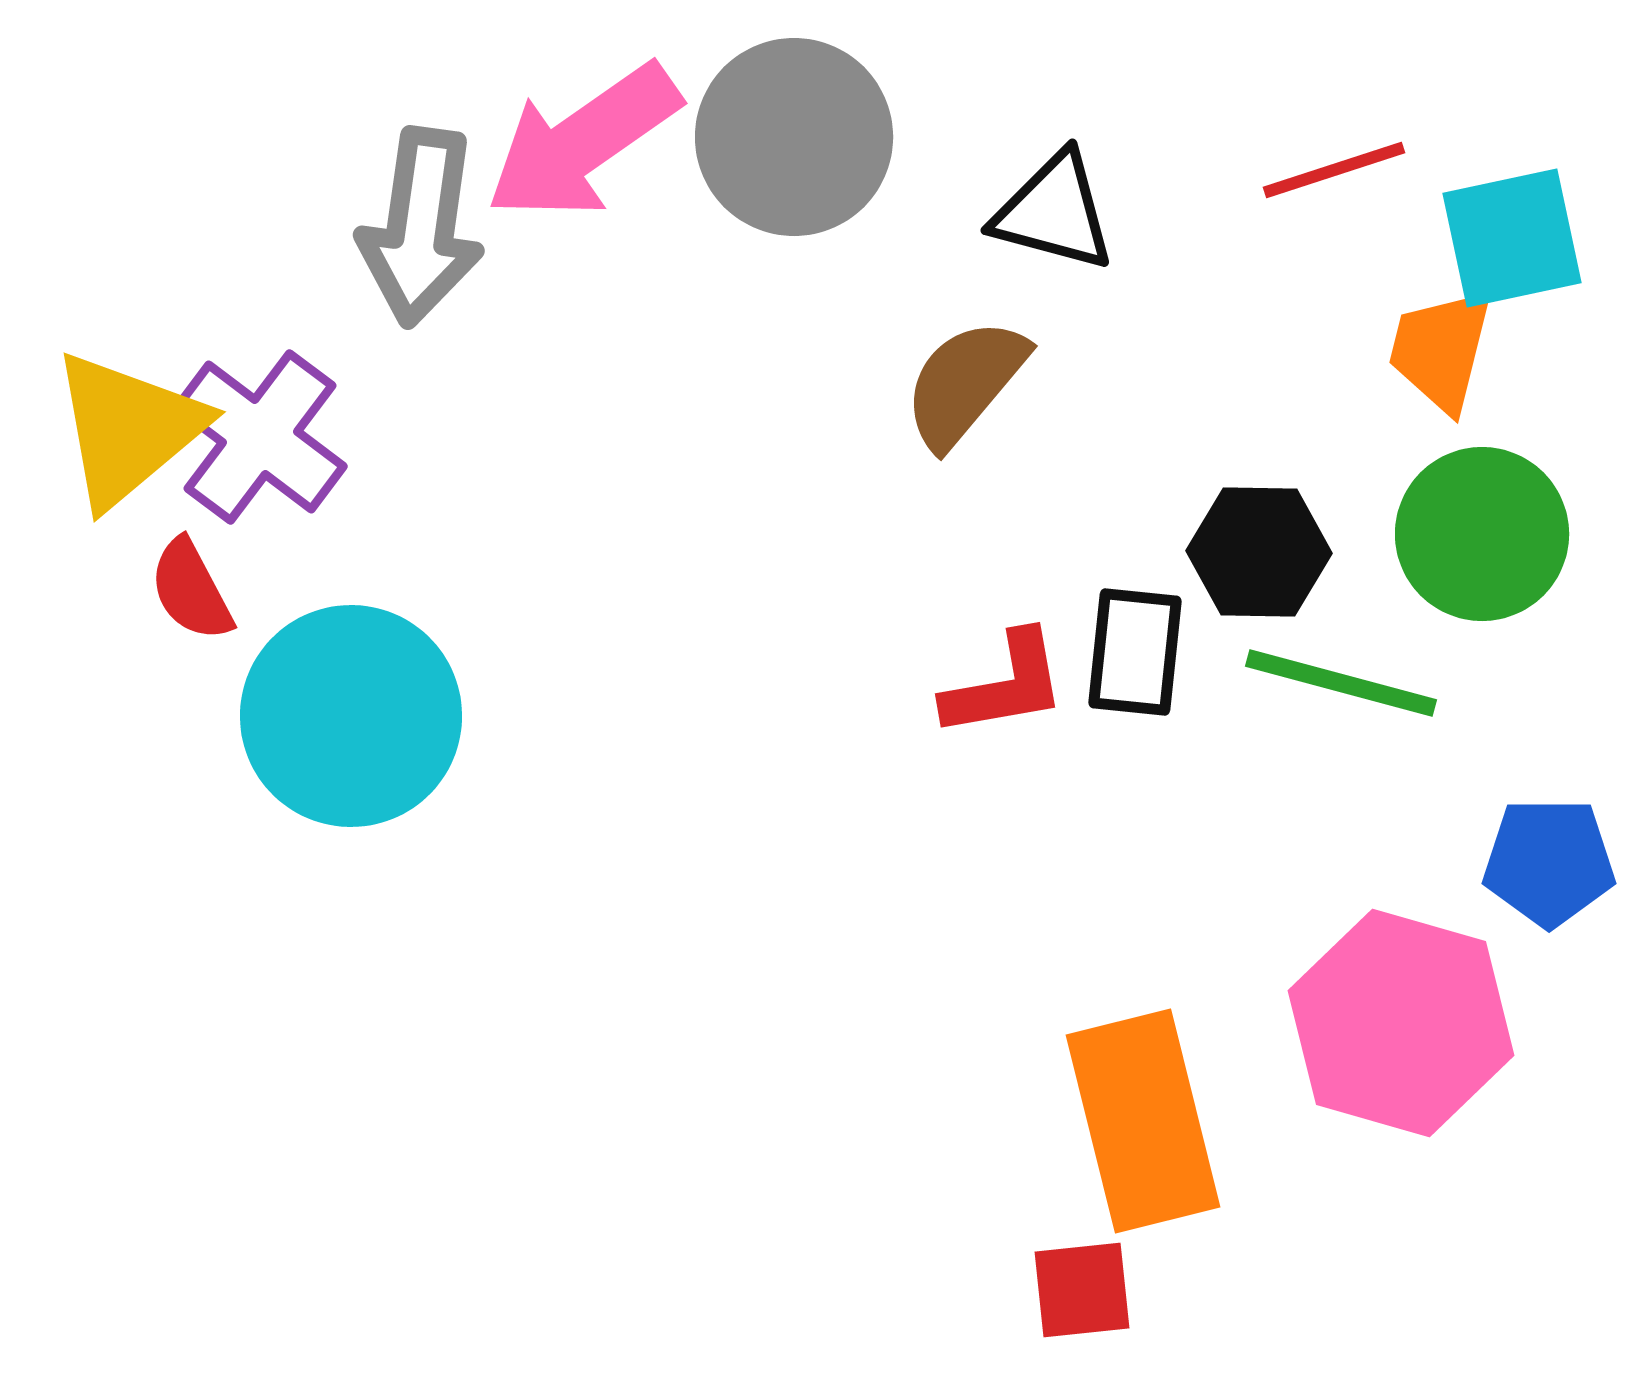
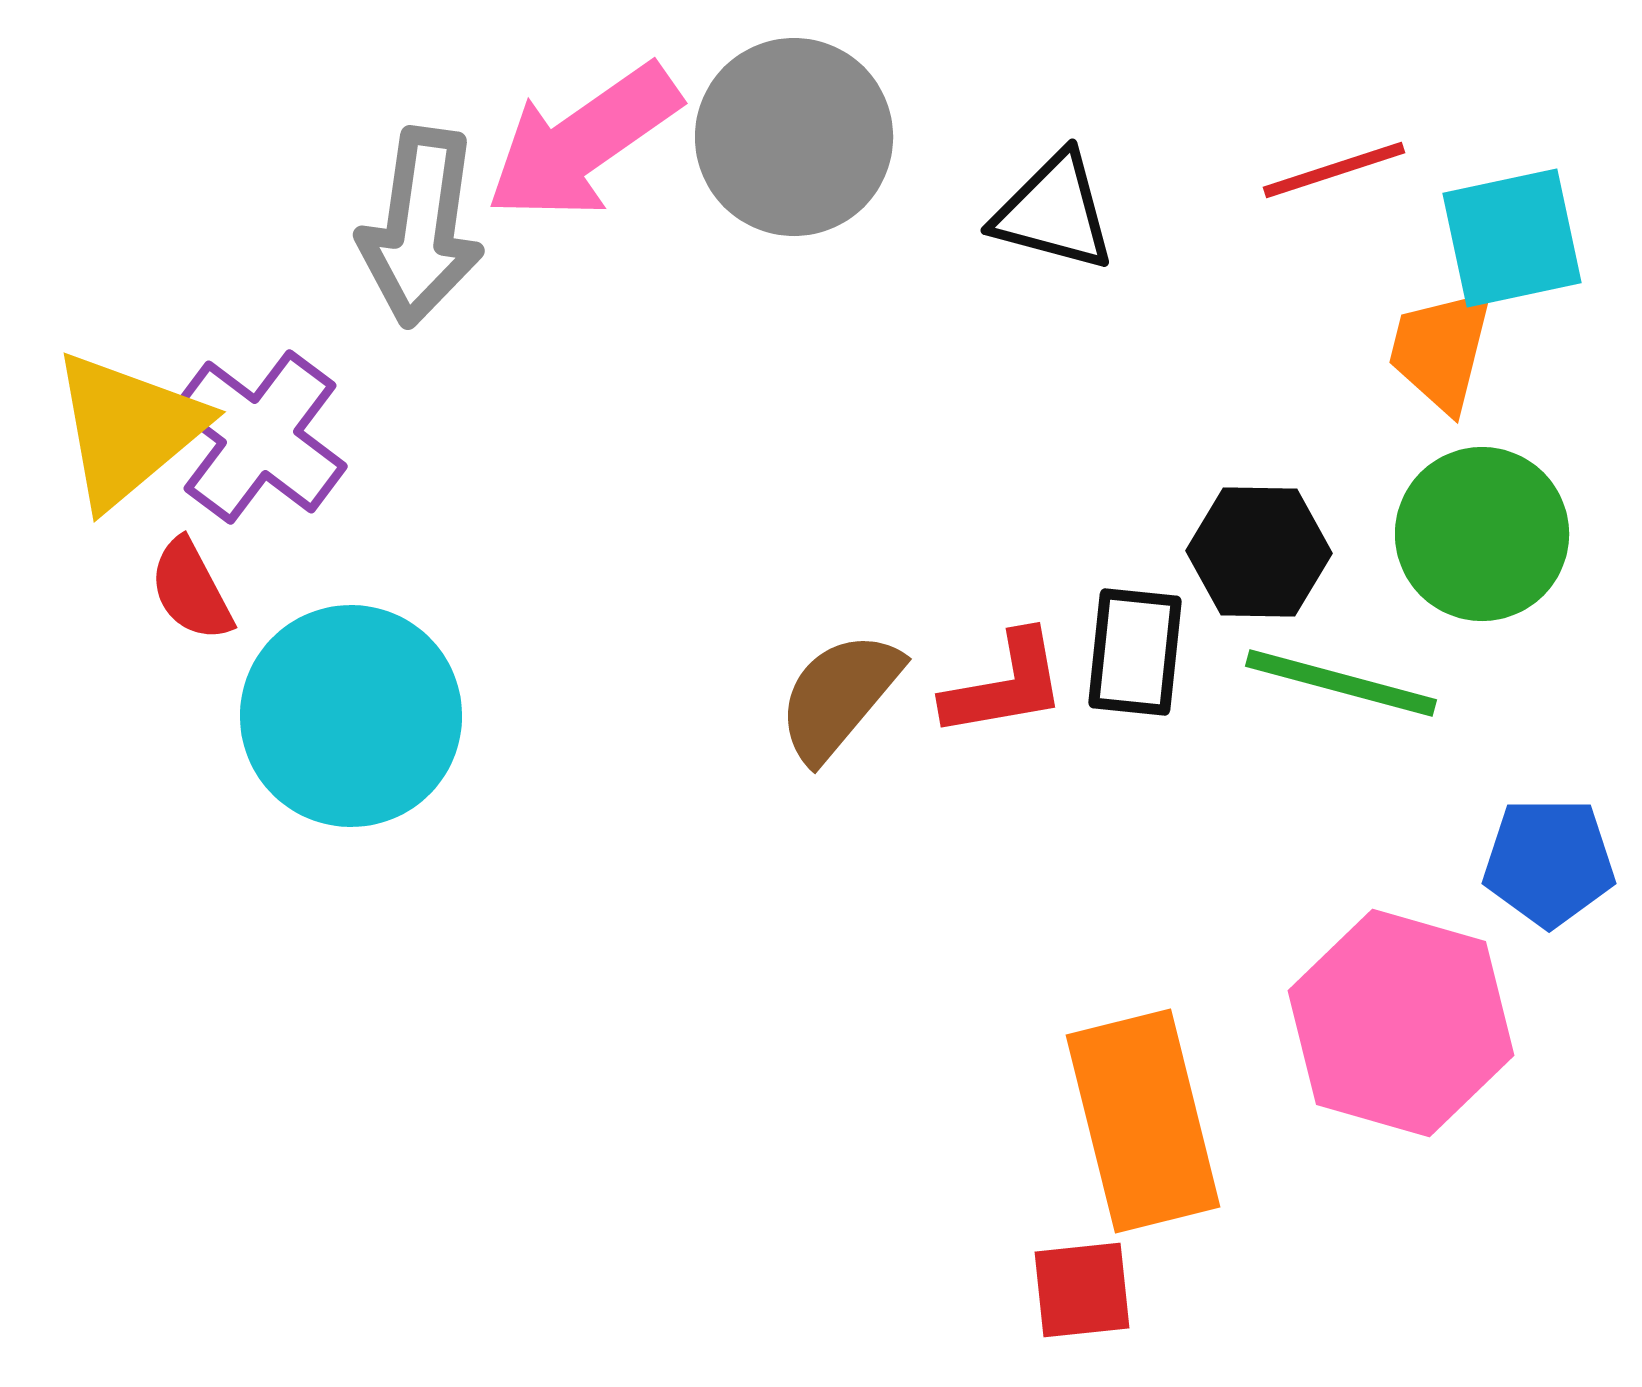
brown semicircle: moved 126 px left, 313 px down
